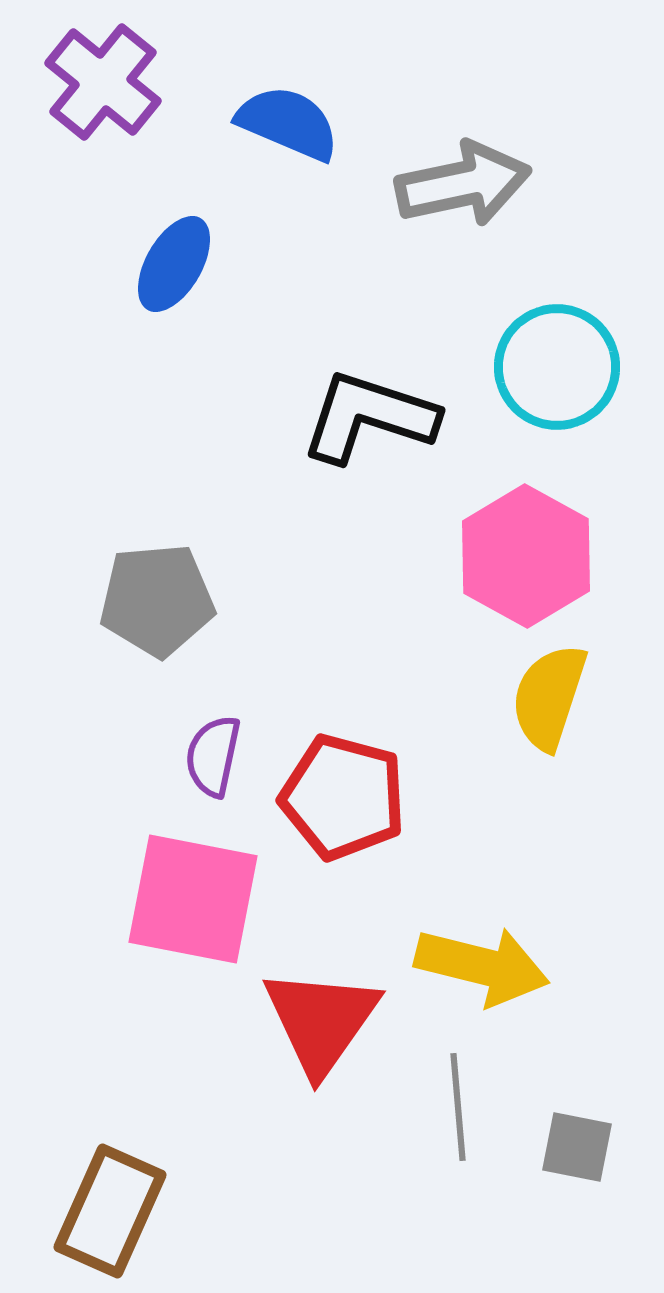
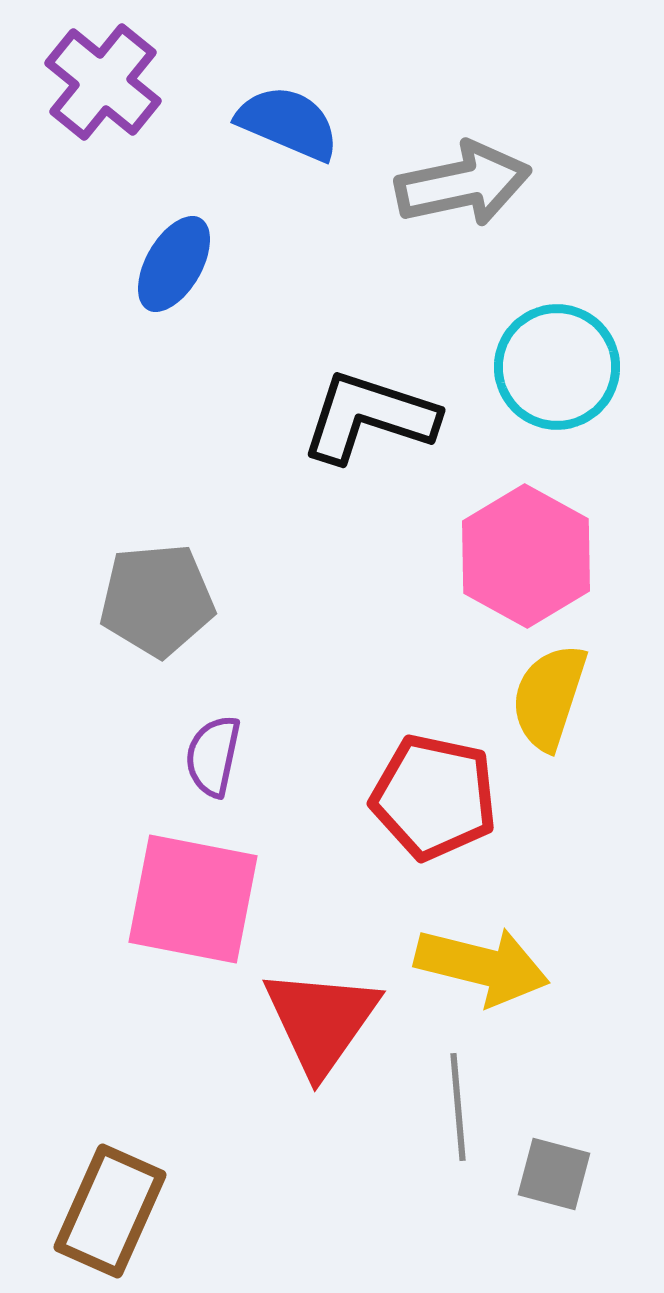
red pentagon: moved 91 px right; rotated 3 degrees counterclockwise
gray square: moved 23 px left, 27 px down; rotated 4 degrees clockwise
